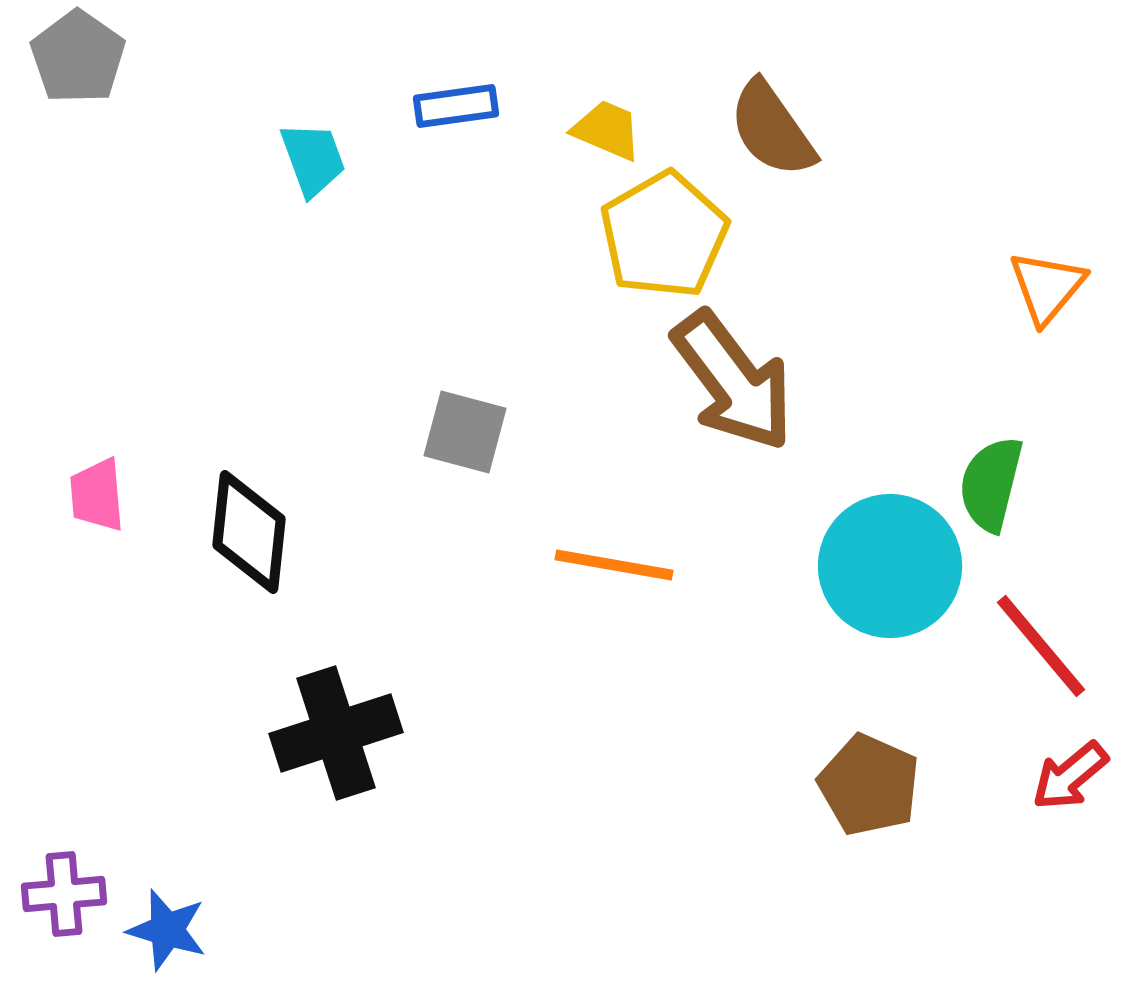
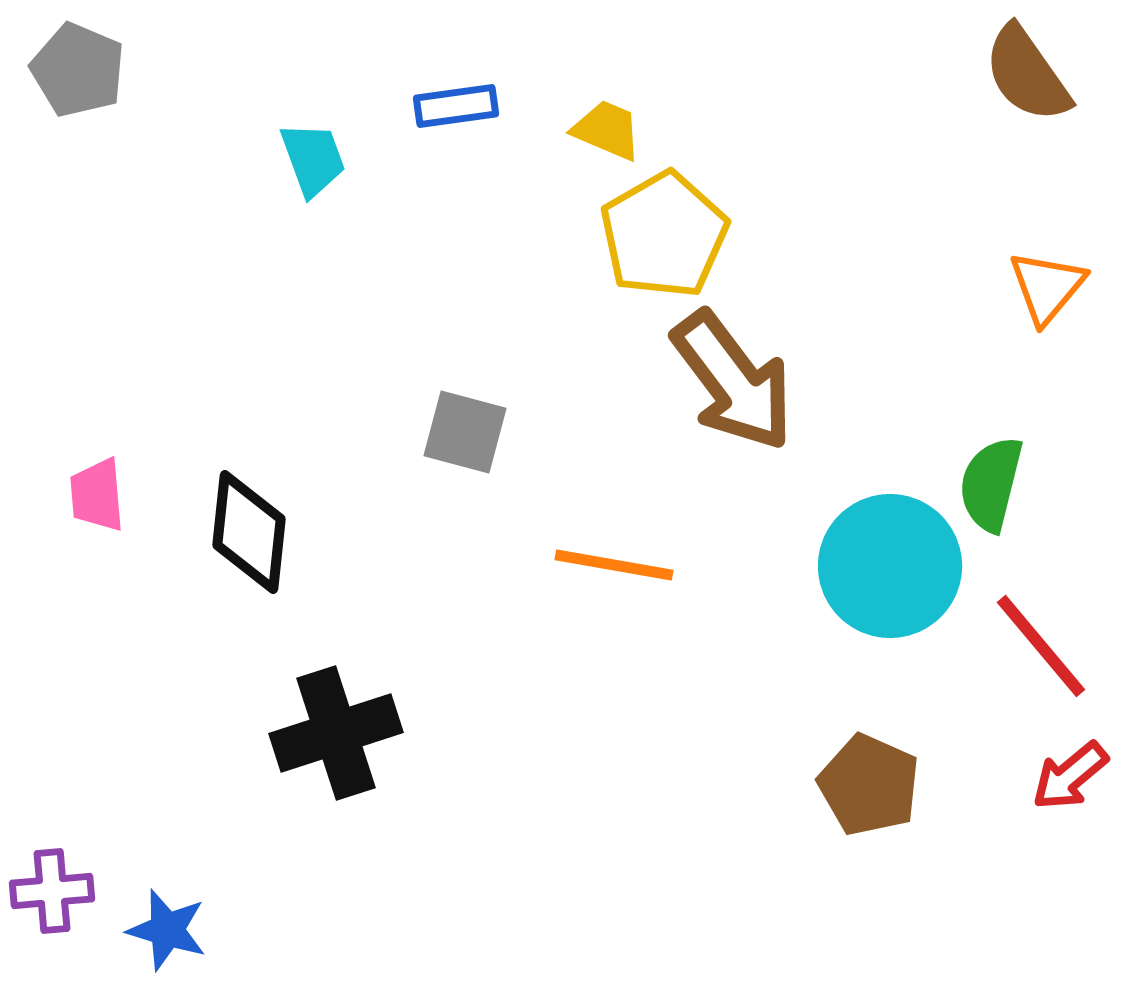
gray pentagon: moved 13 px down; rotated 12 degrees counterclockwise
brown semicircle: moved 255 px right, 55 px up
purple cross: moved 12 px left, 3 px up
